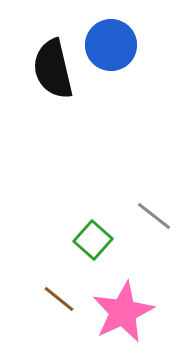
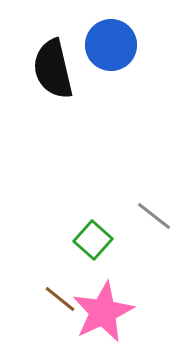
brown line: moved 1 px right
pink star: moved 20 px left
